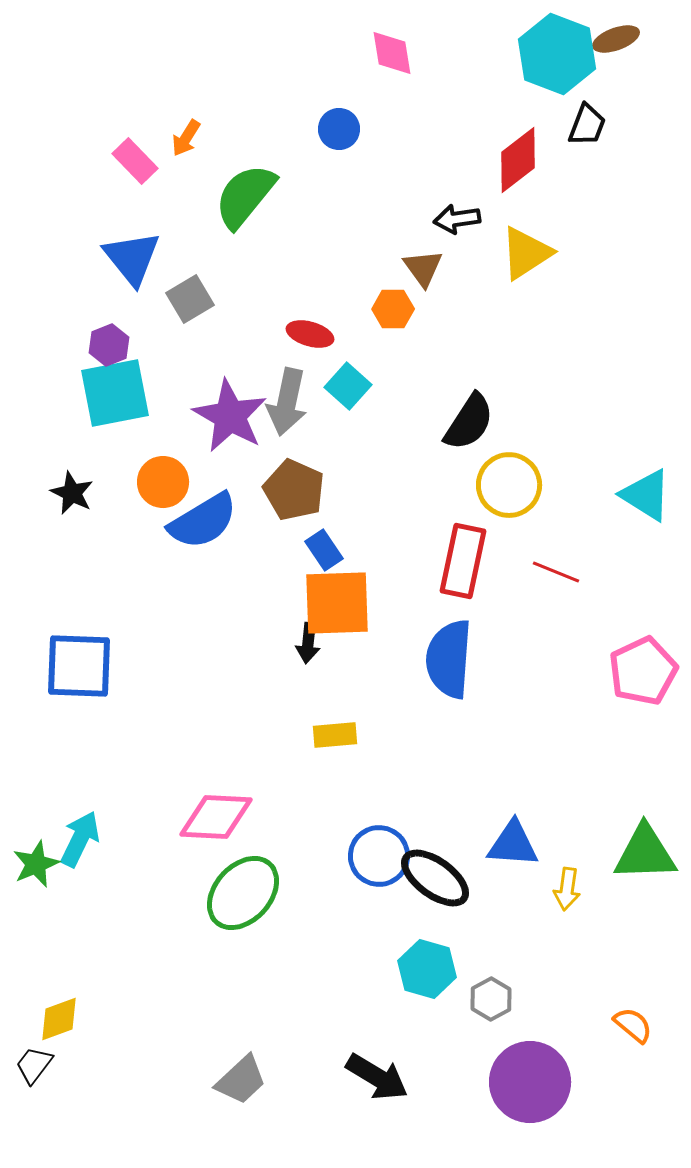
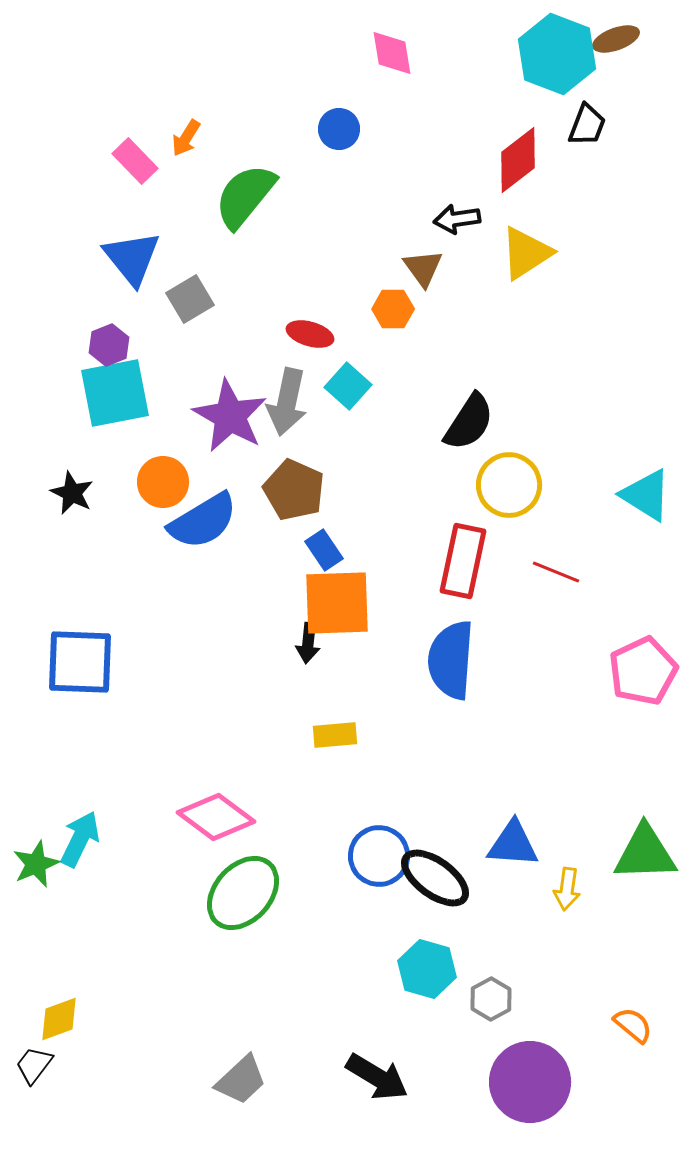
blue semicircle at (449, 659): moved 2 px right, 1 px down
blue square at (79, 666): moved 1 px right, 4 px up
pink diamond at (216, 817): rotated 34 degrees clockwise
